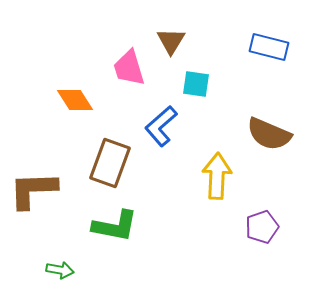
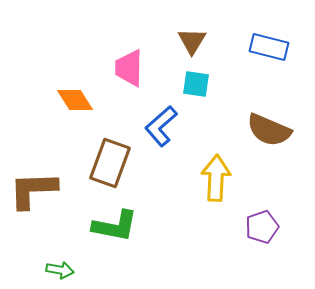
brown triangle: moved 21 px right
pink trapezoid: rotated 18 degrees clockwise
brown semicircle: moved 4 px up
yellow arrow: moved 1 px left, 2 px down
